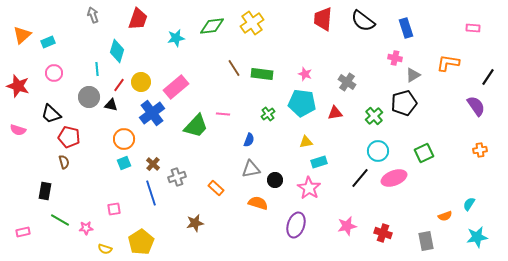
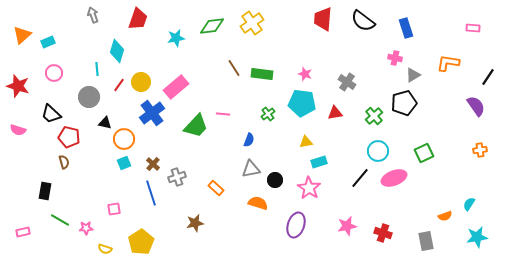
black triangle at (111, 105): moved 6 px left, 18 px down
